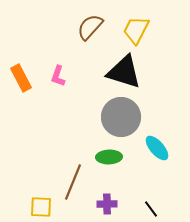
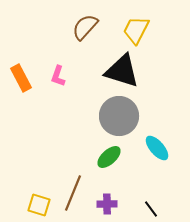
brown semicircle: moved 5 px left
black triangle: moved 2 px left, 1 px up
gray circle: moved 2 px left, 1 px up
green ellipse: rotated 40 degrees counterclockwise
brown line: moved 11 px down
yellow square: moved 2 px left, 2 px up; rotated 15 degrees clockwise
